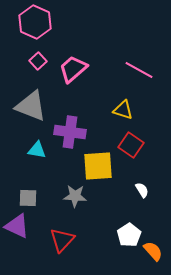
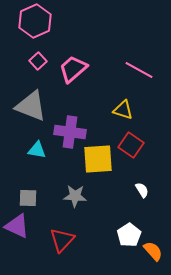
pink hexagon: moved 1 px up; rotated 12 degrees clockwise
yellow square: moved 7 px up
